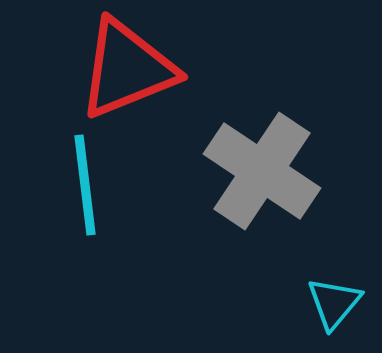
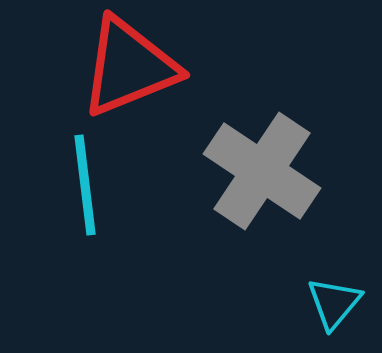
red triangle: moved 2 px right, 2 px up
